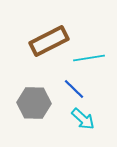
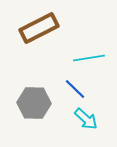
brown rectangle: moved 10 px left, 13 px up
blue line: moved 1 px right
cyan arrow: moved 3 px right
